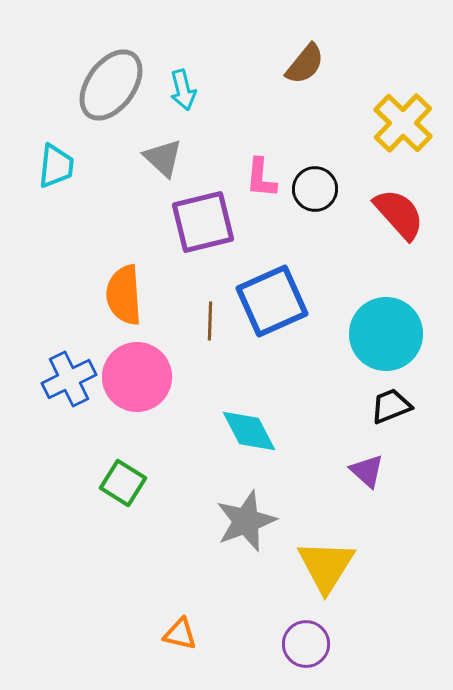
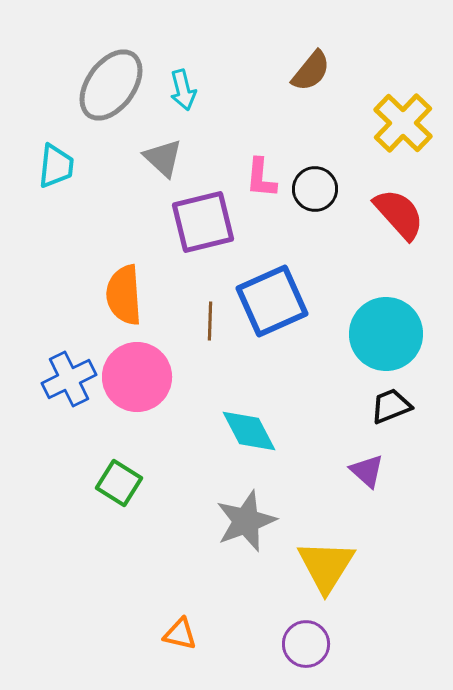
brown semicircle: moved 6 px right, 7 px down
green square: moved 4 px left
